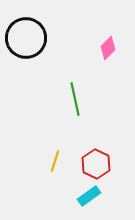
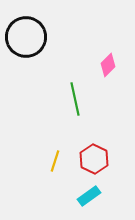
black circle: moved 1 px up
pink diamond: moved 17 px down
red hexagon: moved 2 px left, 5 px up
